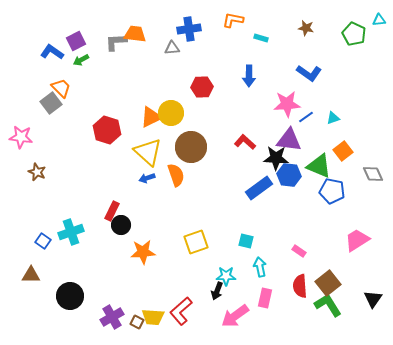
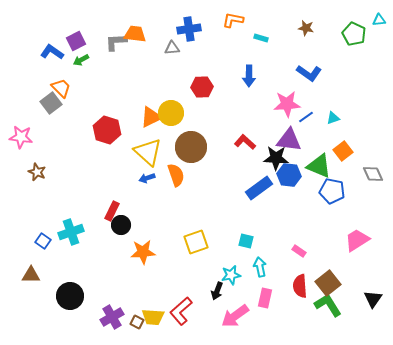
cyan star at (226, 276): moved 5 px right, 1 px up; rotated 12 degrees counterclockwise
